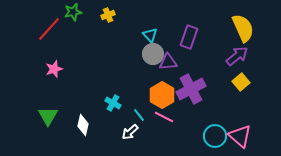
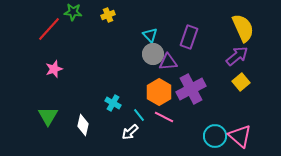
green star: rotated 18 degrees clockwise
orange hexagon: moved 3 px left, 3 px up
